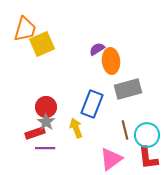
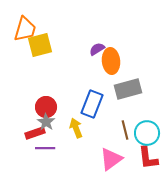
yellow square: moved 2 px left, 1 px down; rotated 10 degrees clockwise
cyan circle: moved 2 px up
